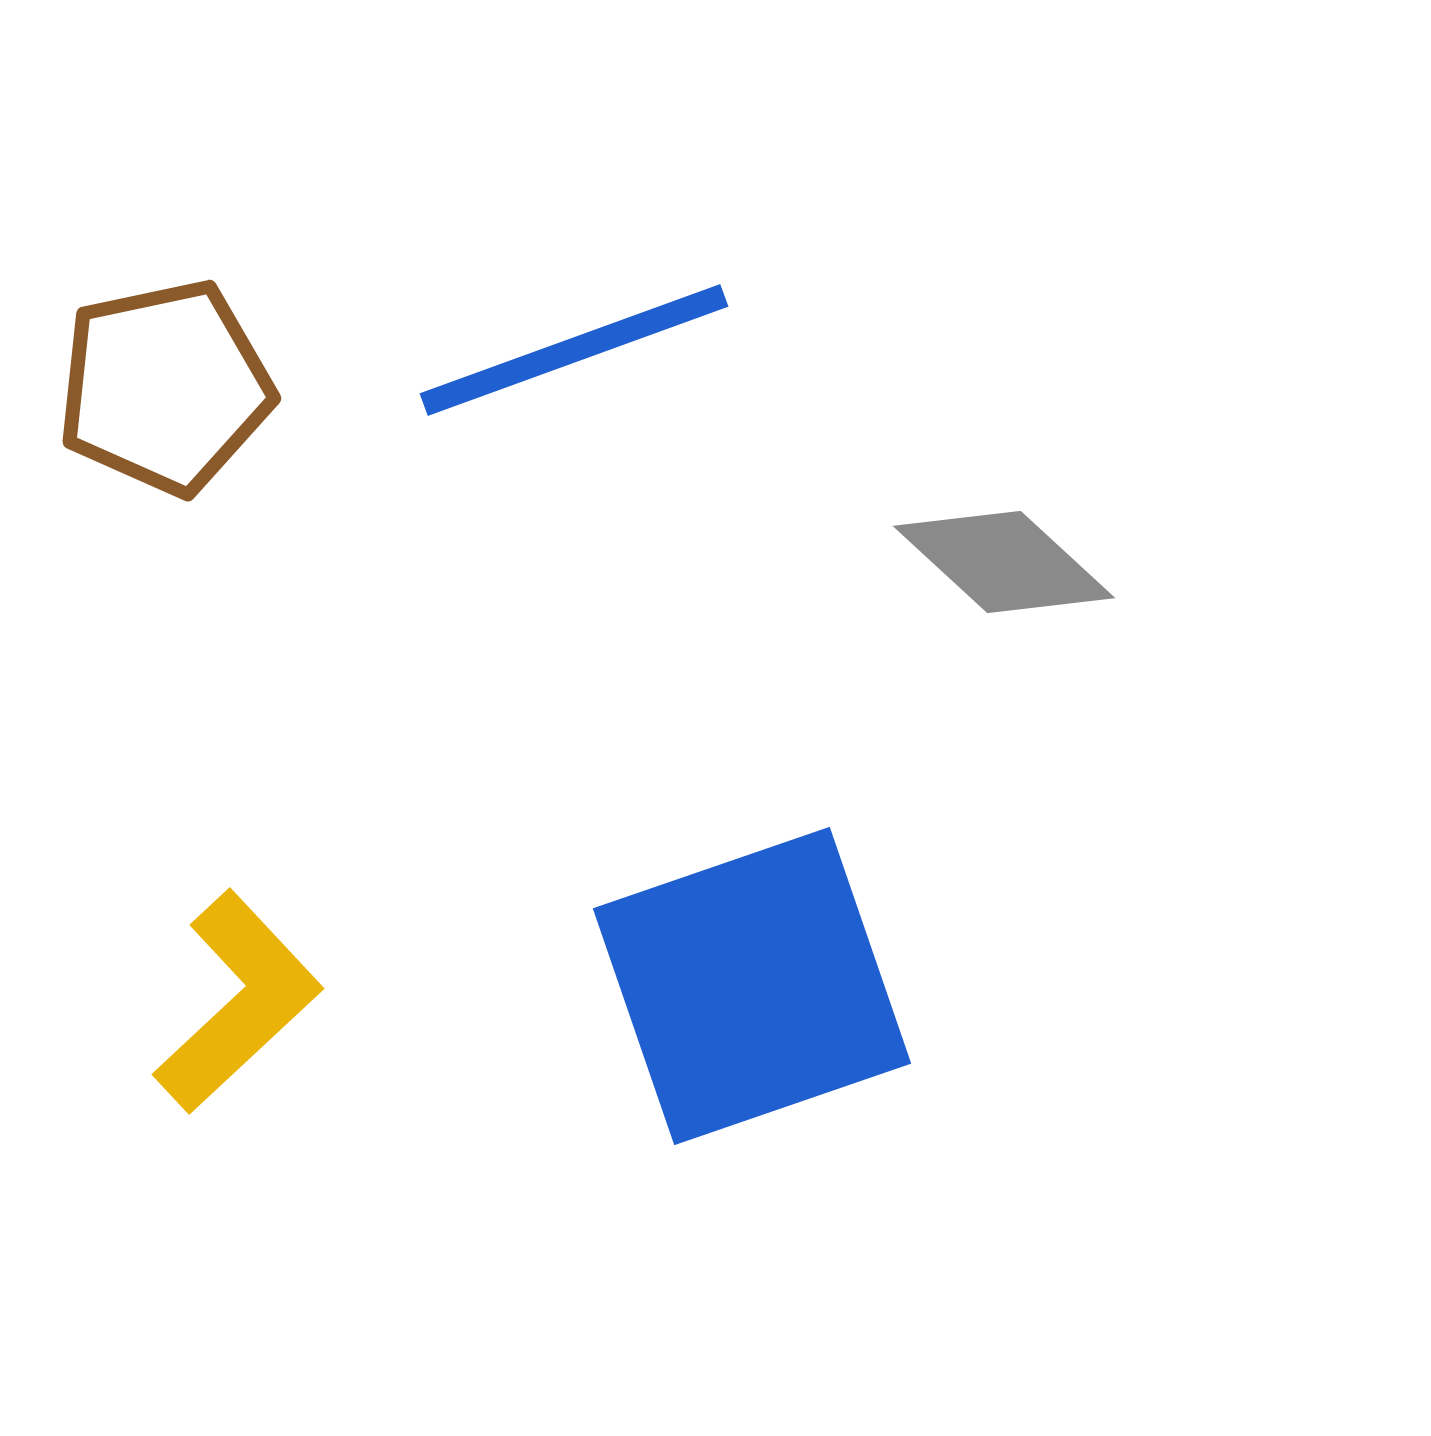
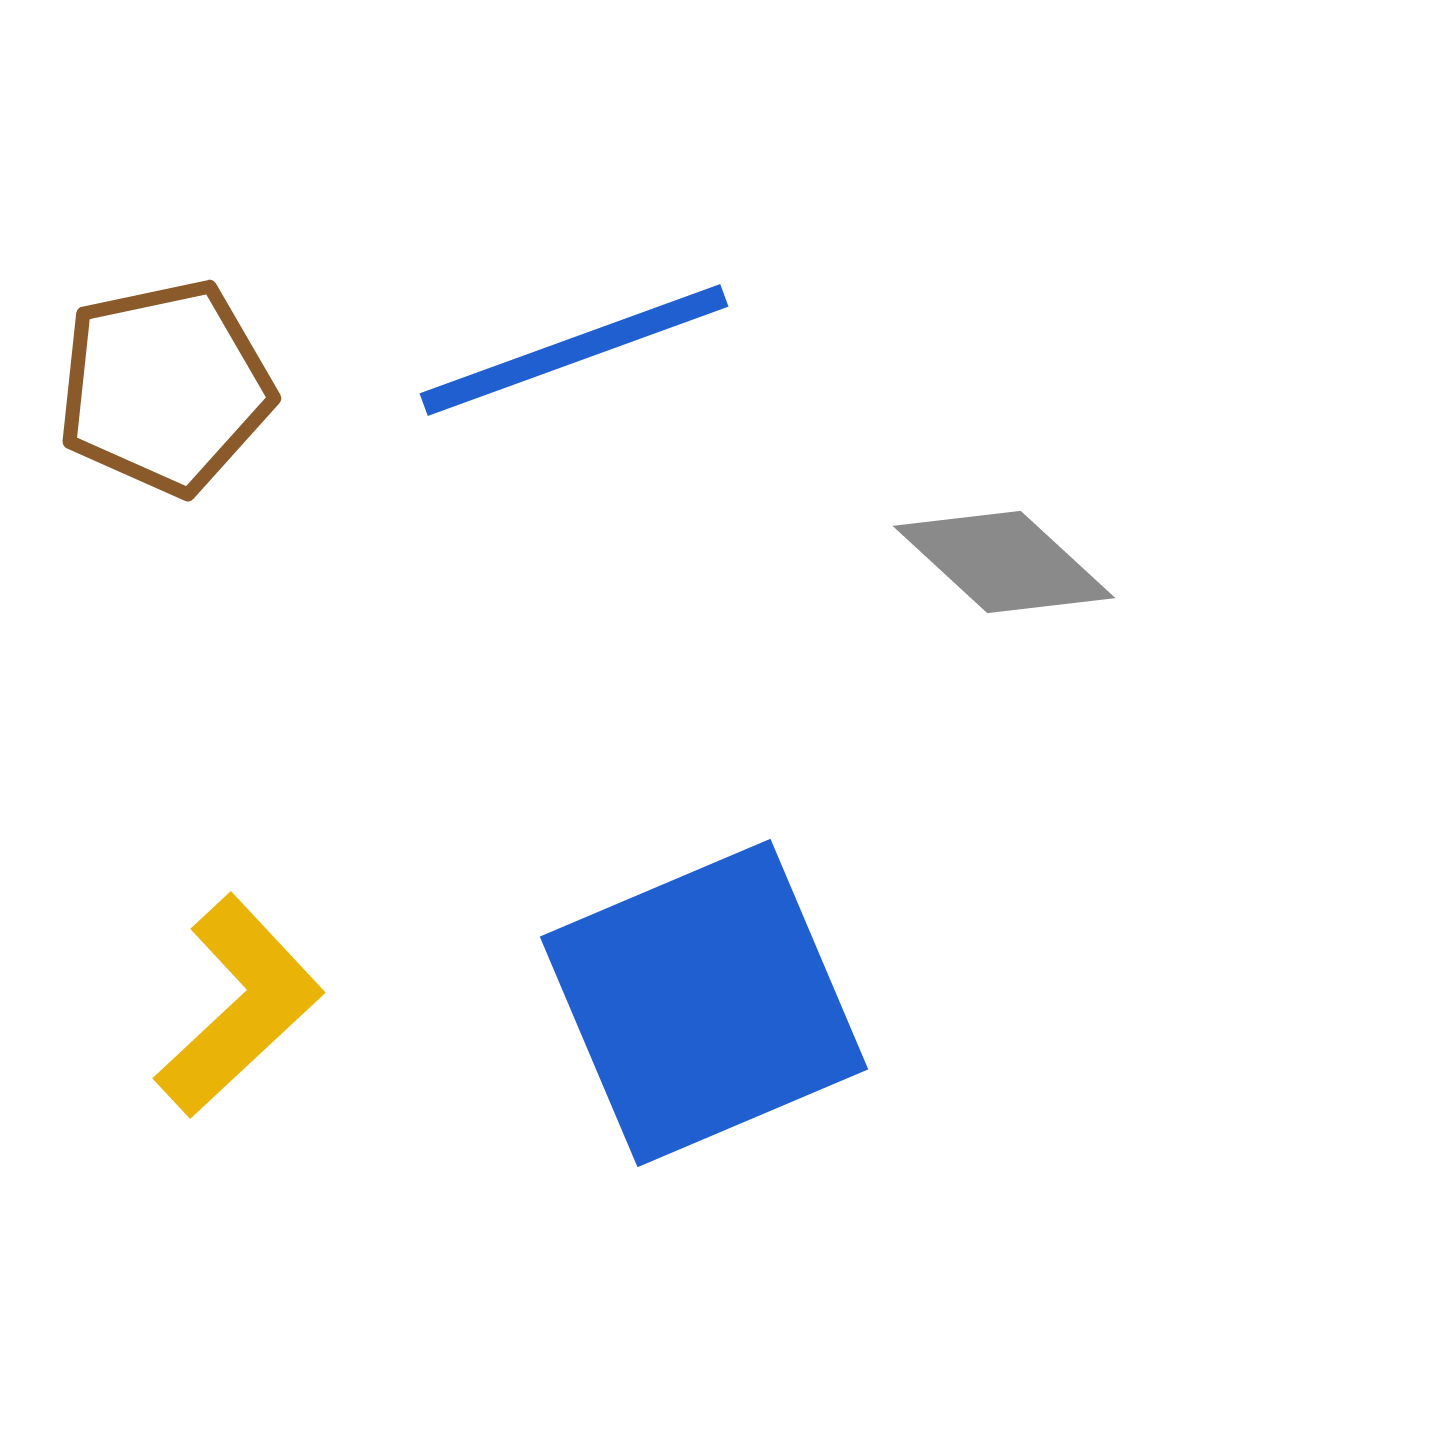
blue square: moved 48 px left, 17 px down; rotated 4 degrees counterclockwise
yellow L-shape: moved 1 px right, 4 px down
